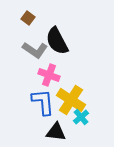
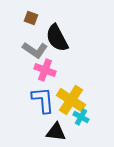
brown square: moved 3 px right; rotated 16 degrees counterclockwise
black semicircle: moved 3 px up
pink cross: moved 4 px left, 5 px up
blue L-shape: moved 2 px up
cyan cross: rotated 21 degrees counterclockwise
